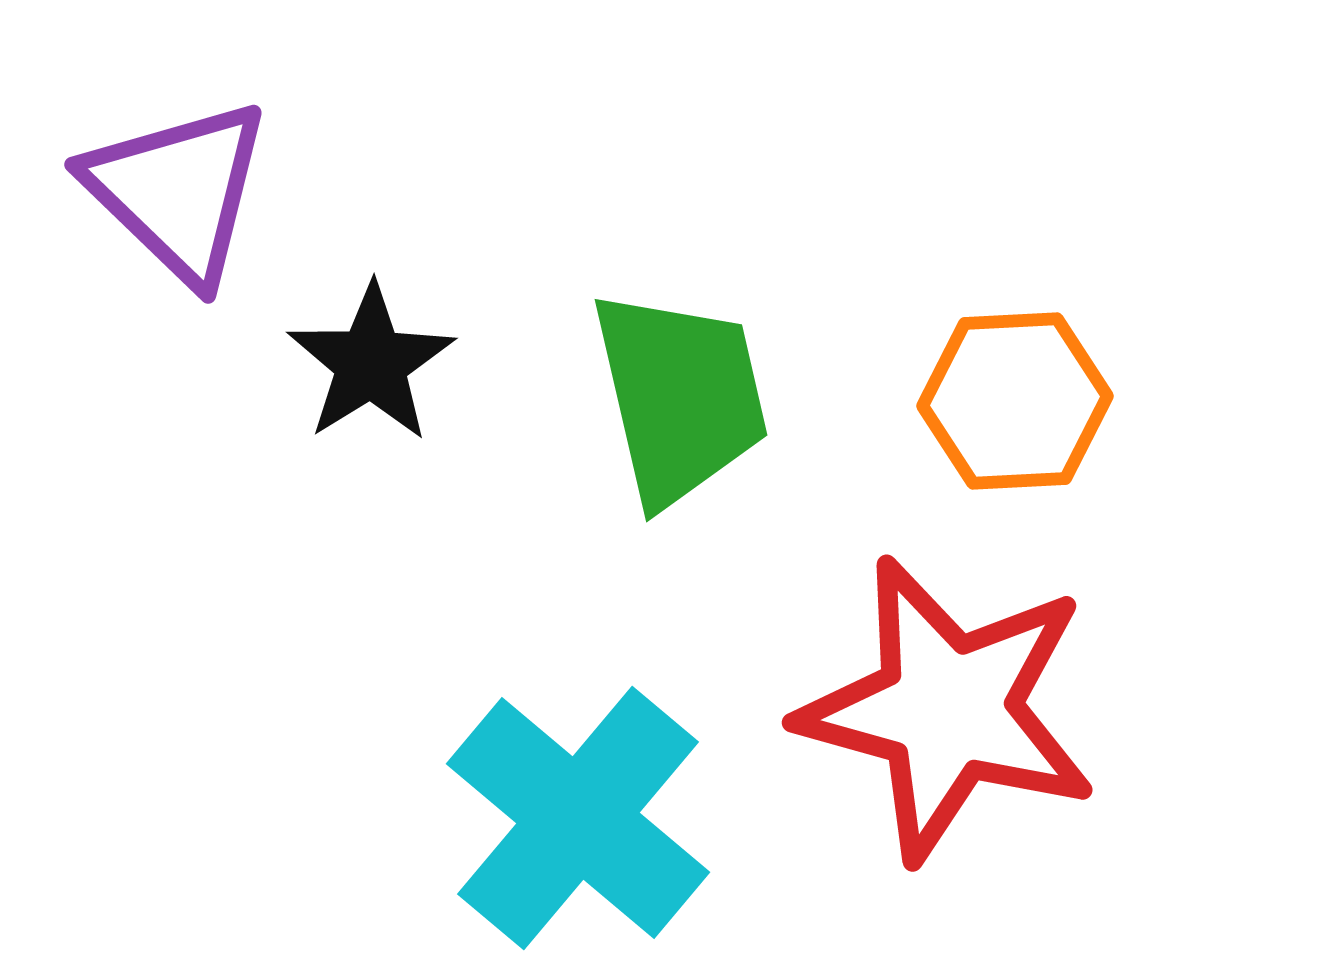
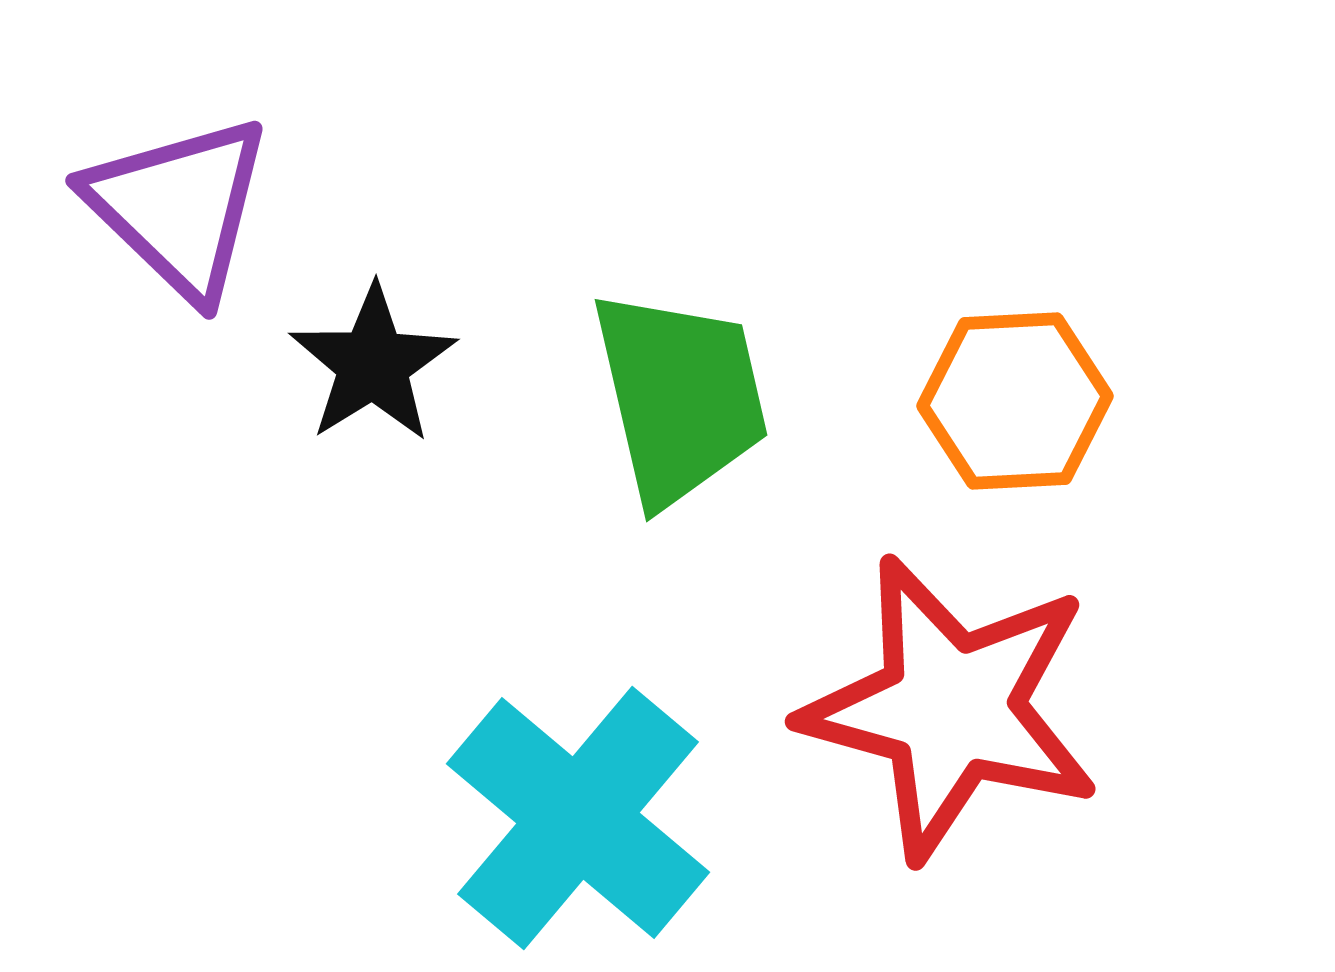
purple triangle: moved 1 px right, 16 px down
black star: moved 2 px right, 1 px down
red star: moved 3 px right, 1 px up
